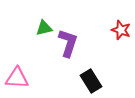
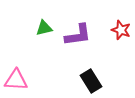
purple L-shape: moved 10 px right, 8 px up; rotated 64 degrees clockwise
pink triangle: moved 1 px left, 2 px down
